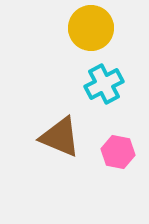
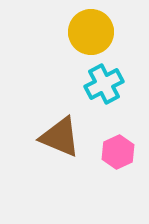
yellow circle: moved 4 px down
pink hexagon: rotated 24 degrees clockwise
